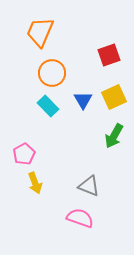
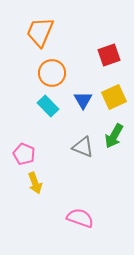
pink pentagon: rotated 20 degrees counterclockwise
gray triangle: moved 6 px left, 39 px up
